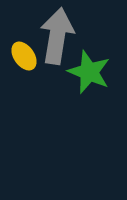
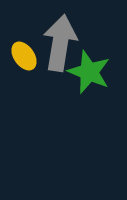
gray arrow: moved 3 px right, 7 px down
